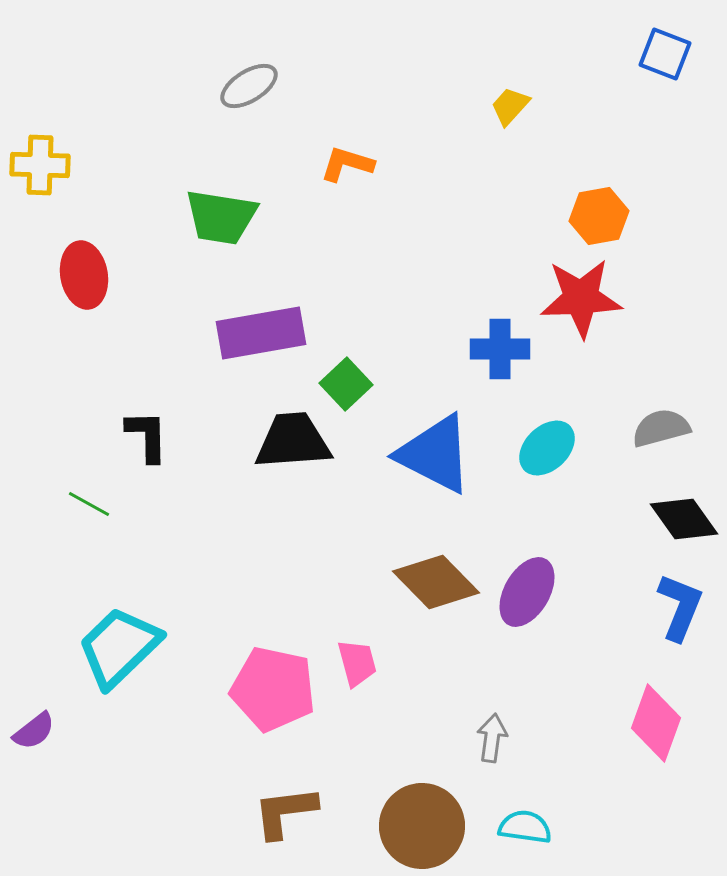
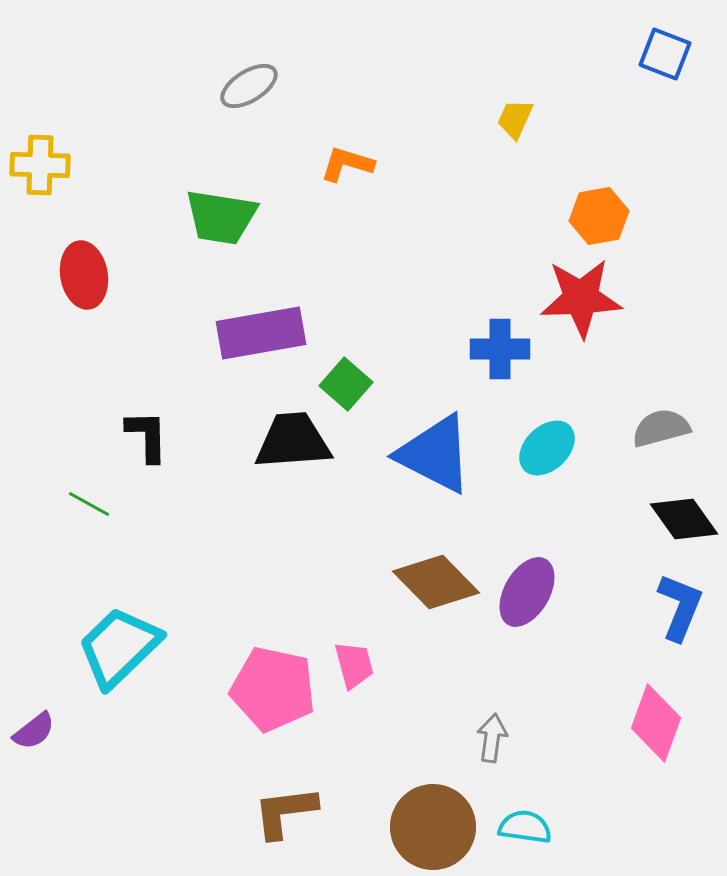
yellow trapezoid: moved 5 px right, 13 px down; rotated 18 degrees counterclockwise
green square: rotated 6 degrees counterclockwise
pink trapezoid: moved 3 px left, 2 px down
brown circle: moved 11 px right, 1 px down
